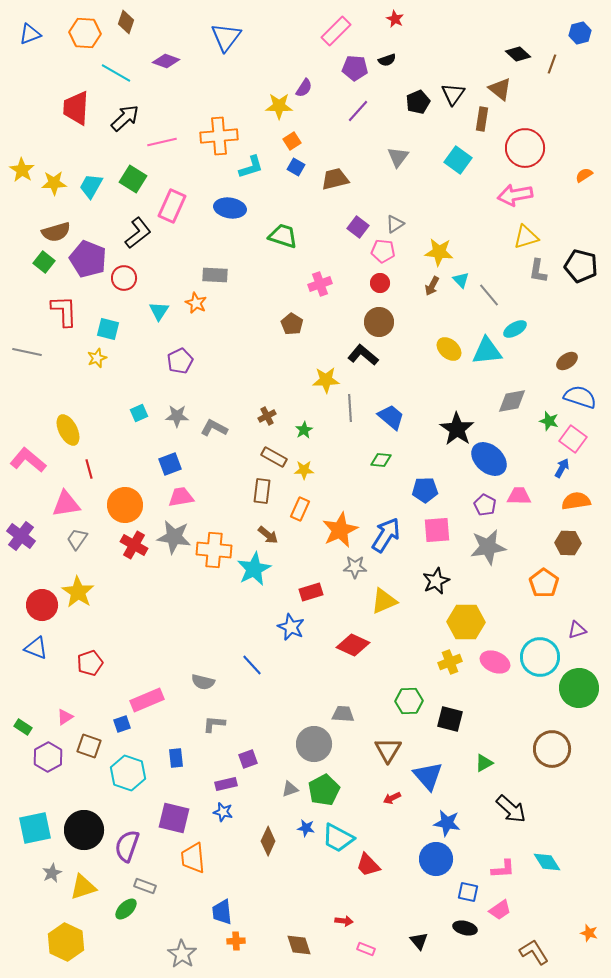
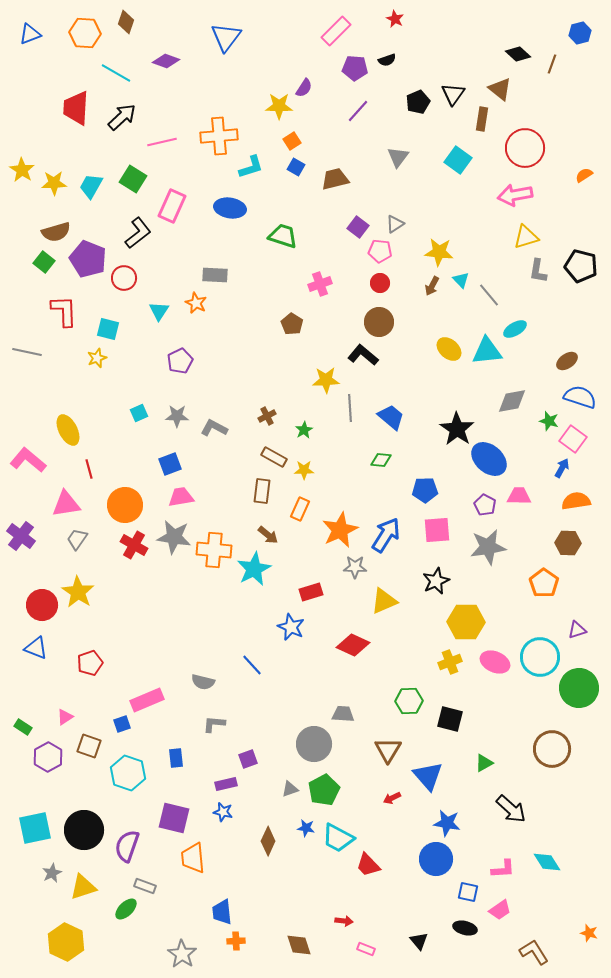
black arrow at (125, 118): moved 3 px left, 1 px up
pink pentagon at (383, 251): moved 3 px left
